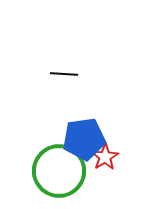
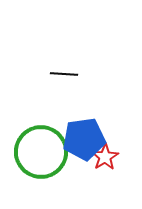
green circle: moved 18 px left, 19 px up
